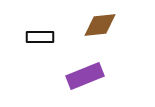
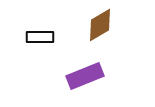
brown diamond: rotated 24 degrees counterclockwise
